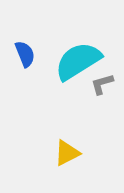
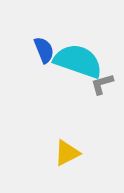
blue semicircle: moved 19 px right, 4 px up
cyan semicircle: rotated 51 degrees clockwise
